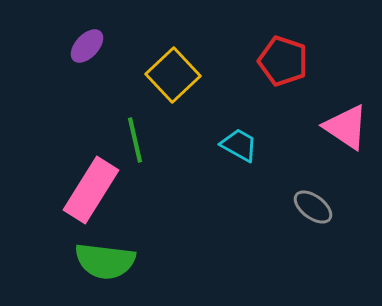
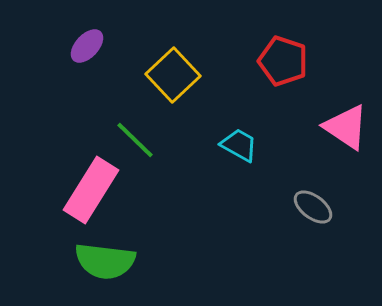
green line: rotated 33 degrees counterclockwise
